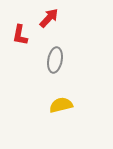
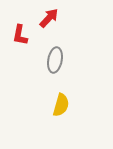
yellow semicircle: rotated 120 degrees clockwise
